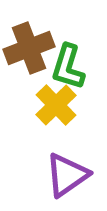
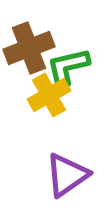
green L-shape: rotated 60 degrees clockwise
yellow cross: moved 7 px left, 10 px up; rotated 15 degrees clockwise
